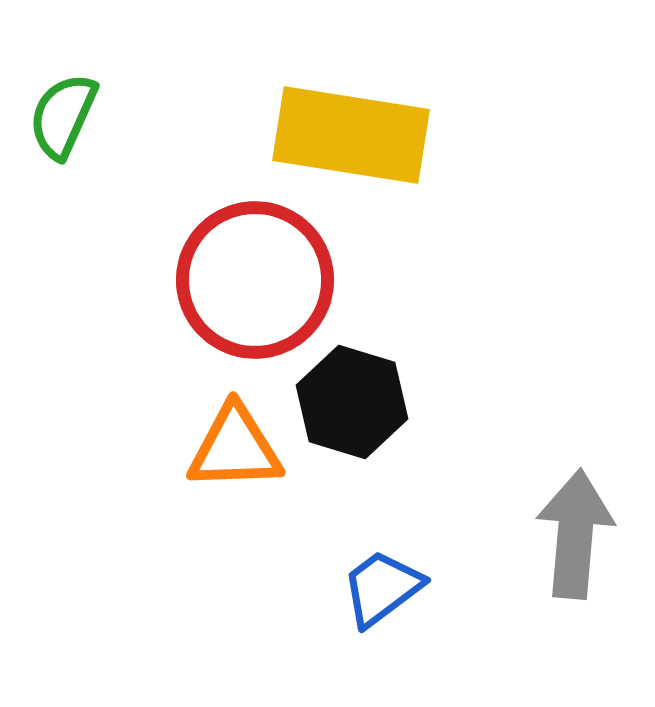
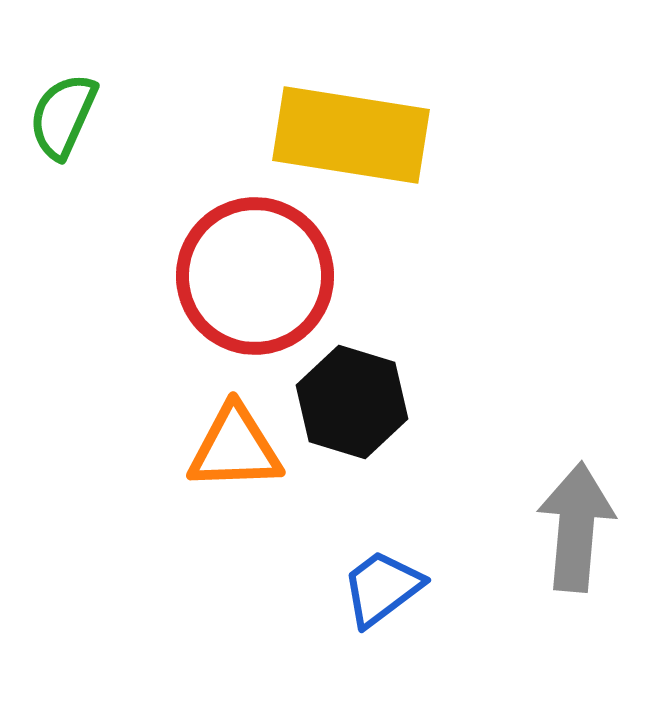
red circle: moved 4 px up
gray arrow: moved 1 px right, 7 px up
